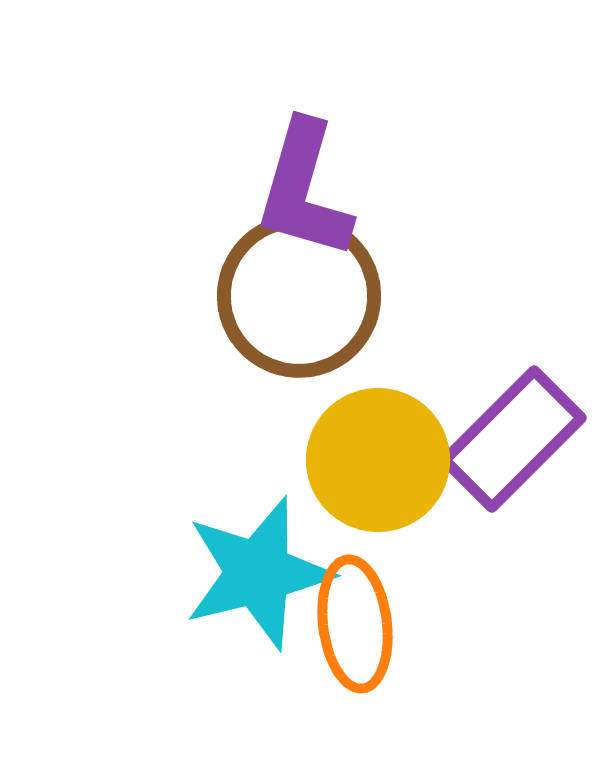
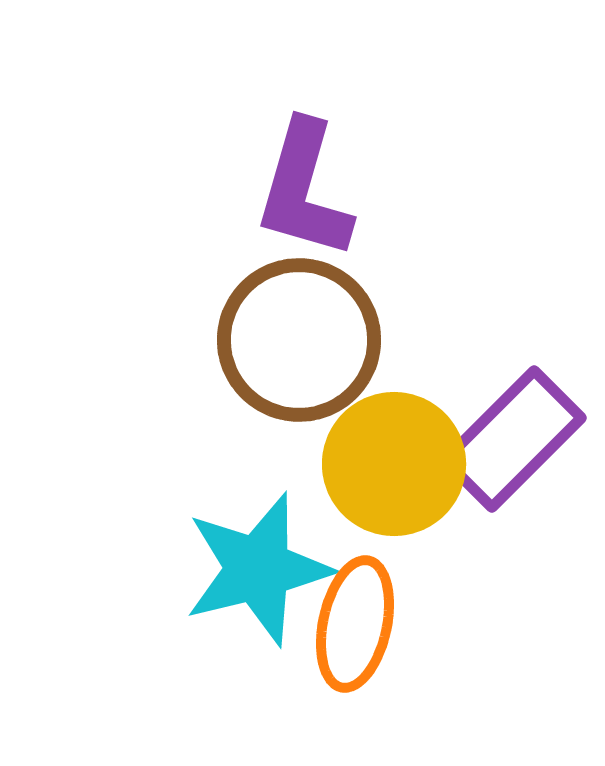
brown circle: moved 44 px down
yellow circle: moved 16 px right, 4 px down
cyan star: moved 4 px up
orange ellipse: rotated 19 degrees clockwise
